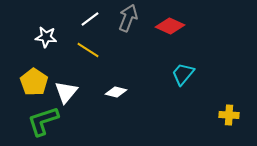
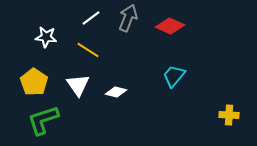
white line: moved 1 px right, 1 px up
cyan trapezoid: moved 9 px left, 2 px down
white triangle: moved 12 px right, 7 px up; rotated 15 degrees counterclockwise
green L-shape: moved 1 px up
